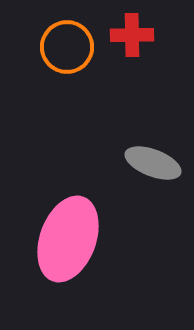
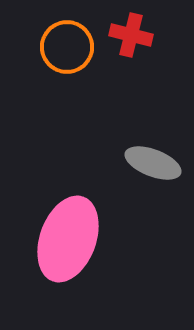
red cross: moved 1 px left; rotated 15 degrees clockwise
